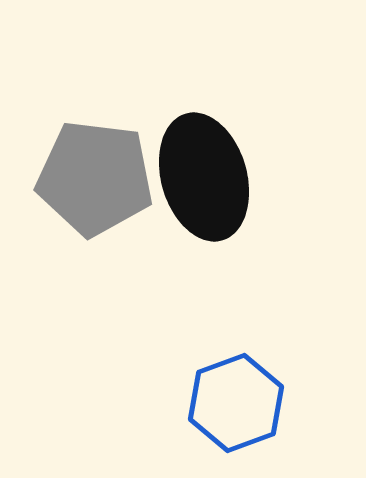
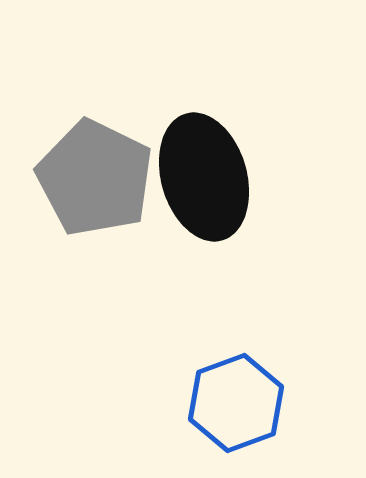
gray pentagon: rotated 19 degrees clockwise
